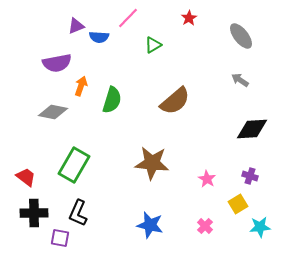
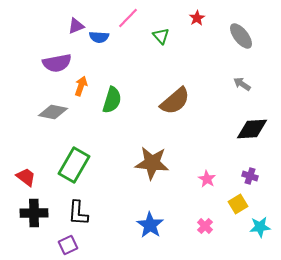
red star: moved 8 px right
green triangle: moved 8 px right, 9 px up; rotated 42 degrees counterclockwise
gray arrow: moved 2 px right, 4 px down
black L-shape: rotated 20 degrees counterclockwise
blue star: rotated 20 degrees clockwise
purple square: moved 8 px right, 7 px down; rotated 36 degrees counterclockwise
